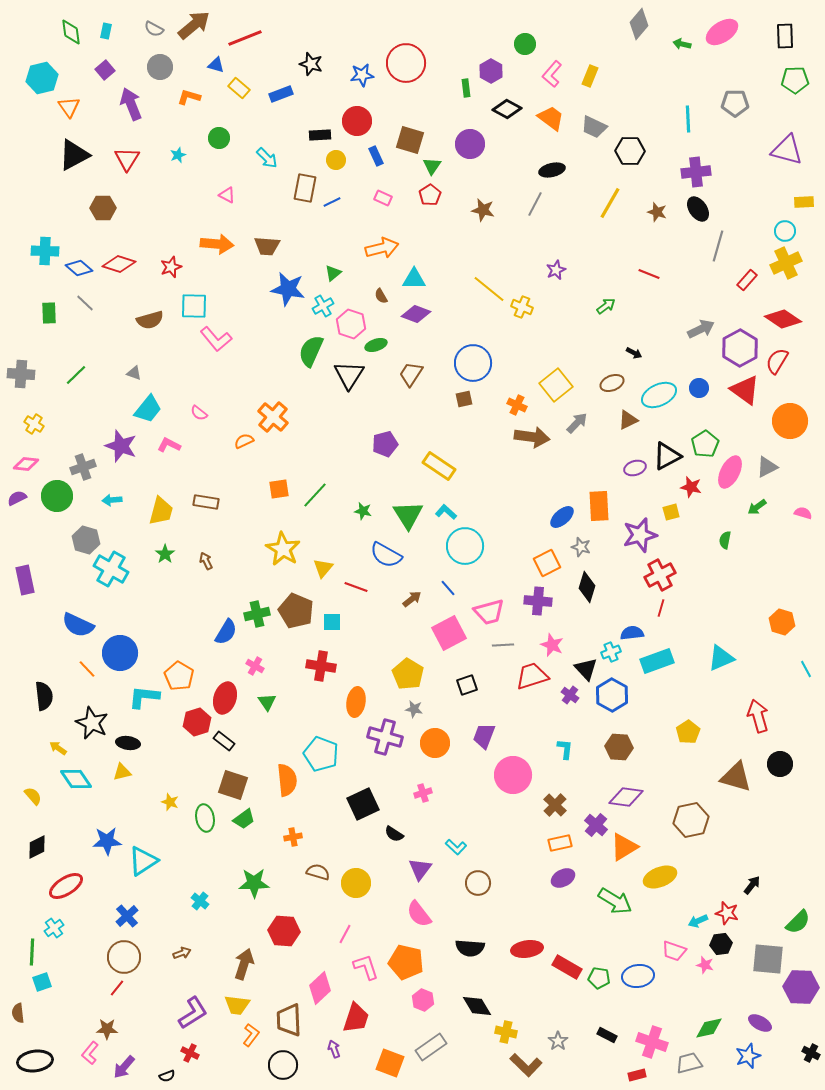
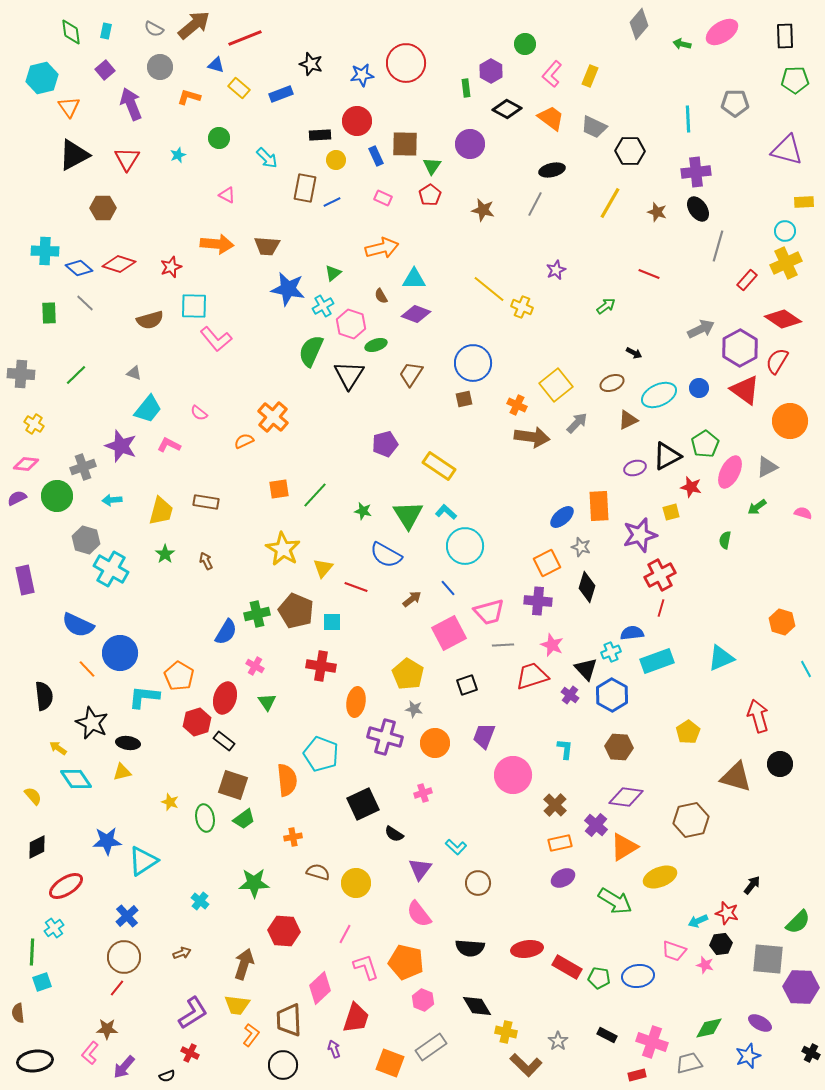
brown square at (410, 140): moved 5 px left, 4 px down; rotated 16 degrees counterclockwise
